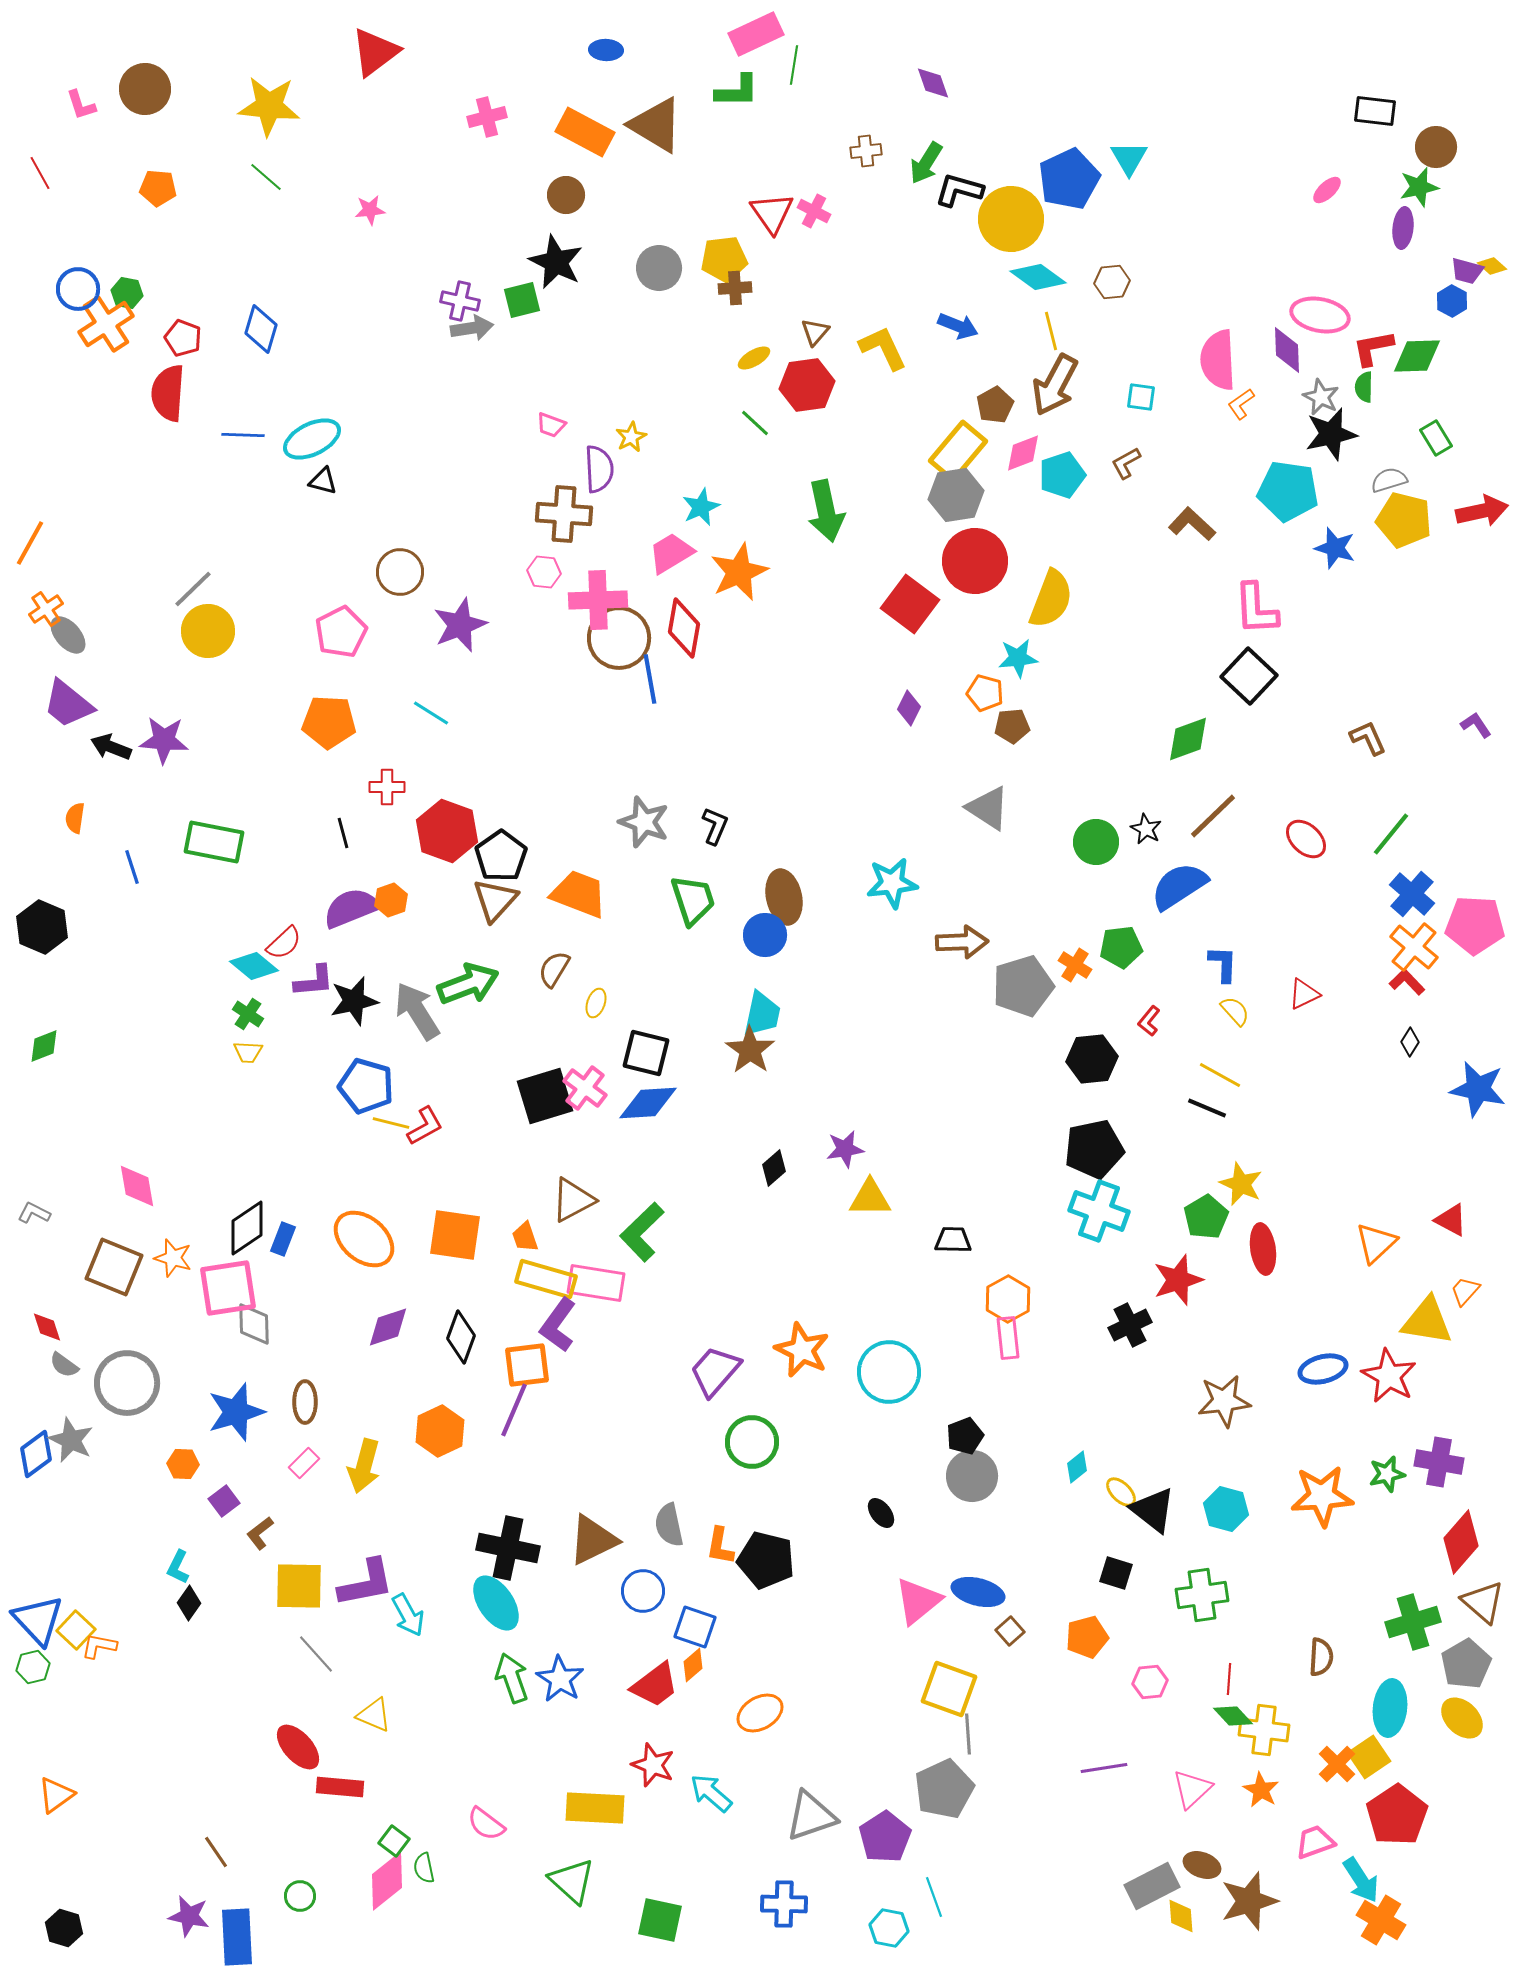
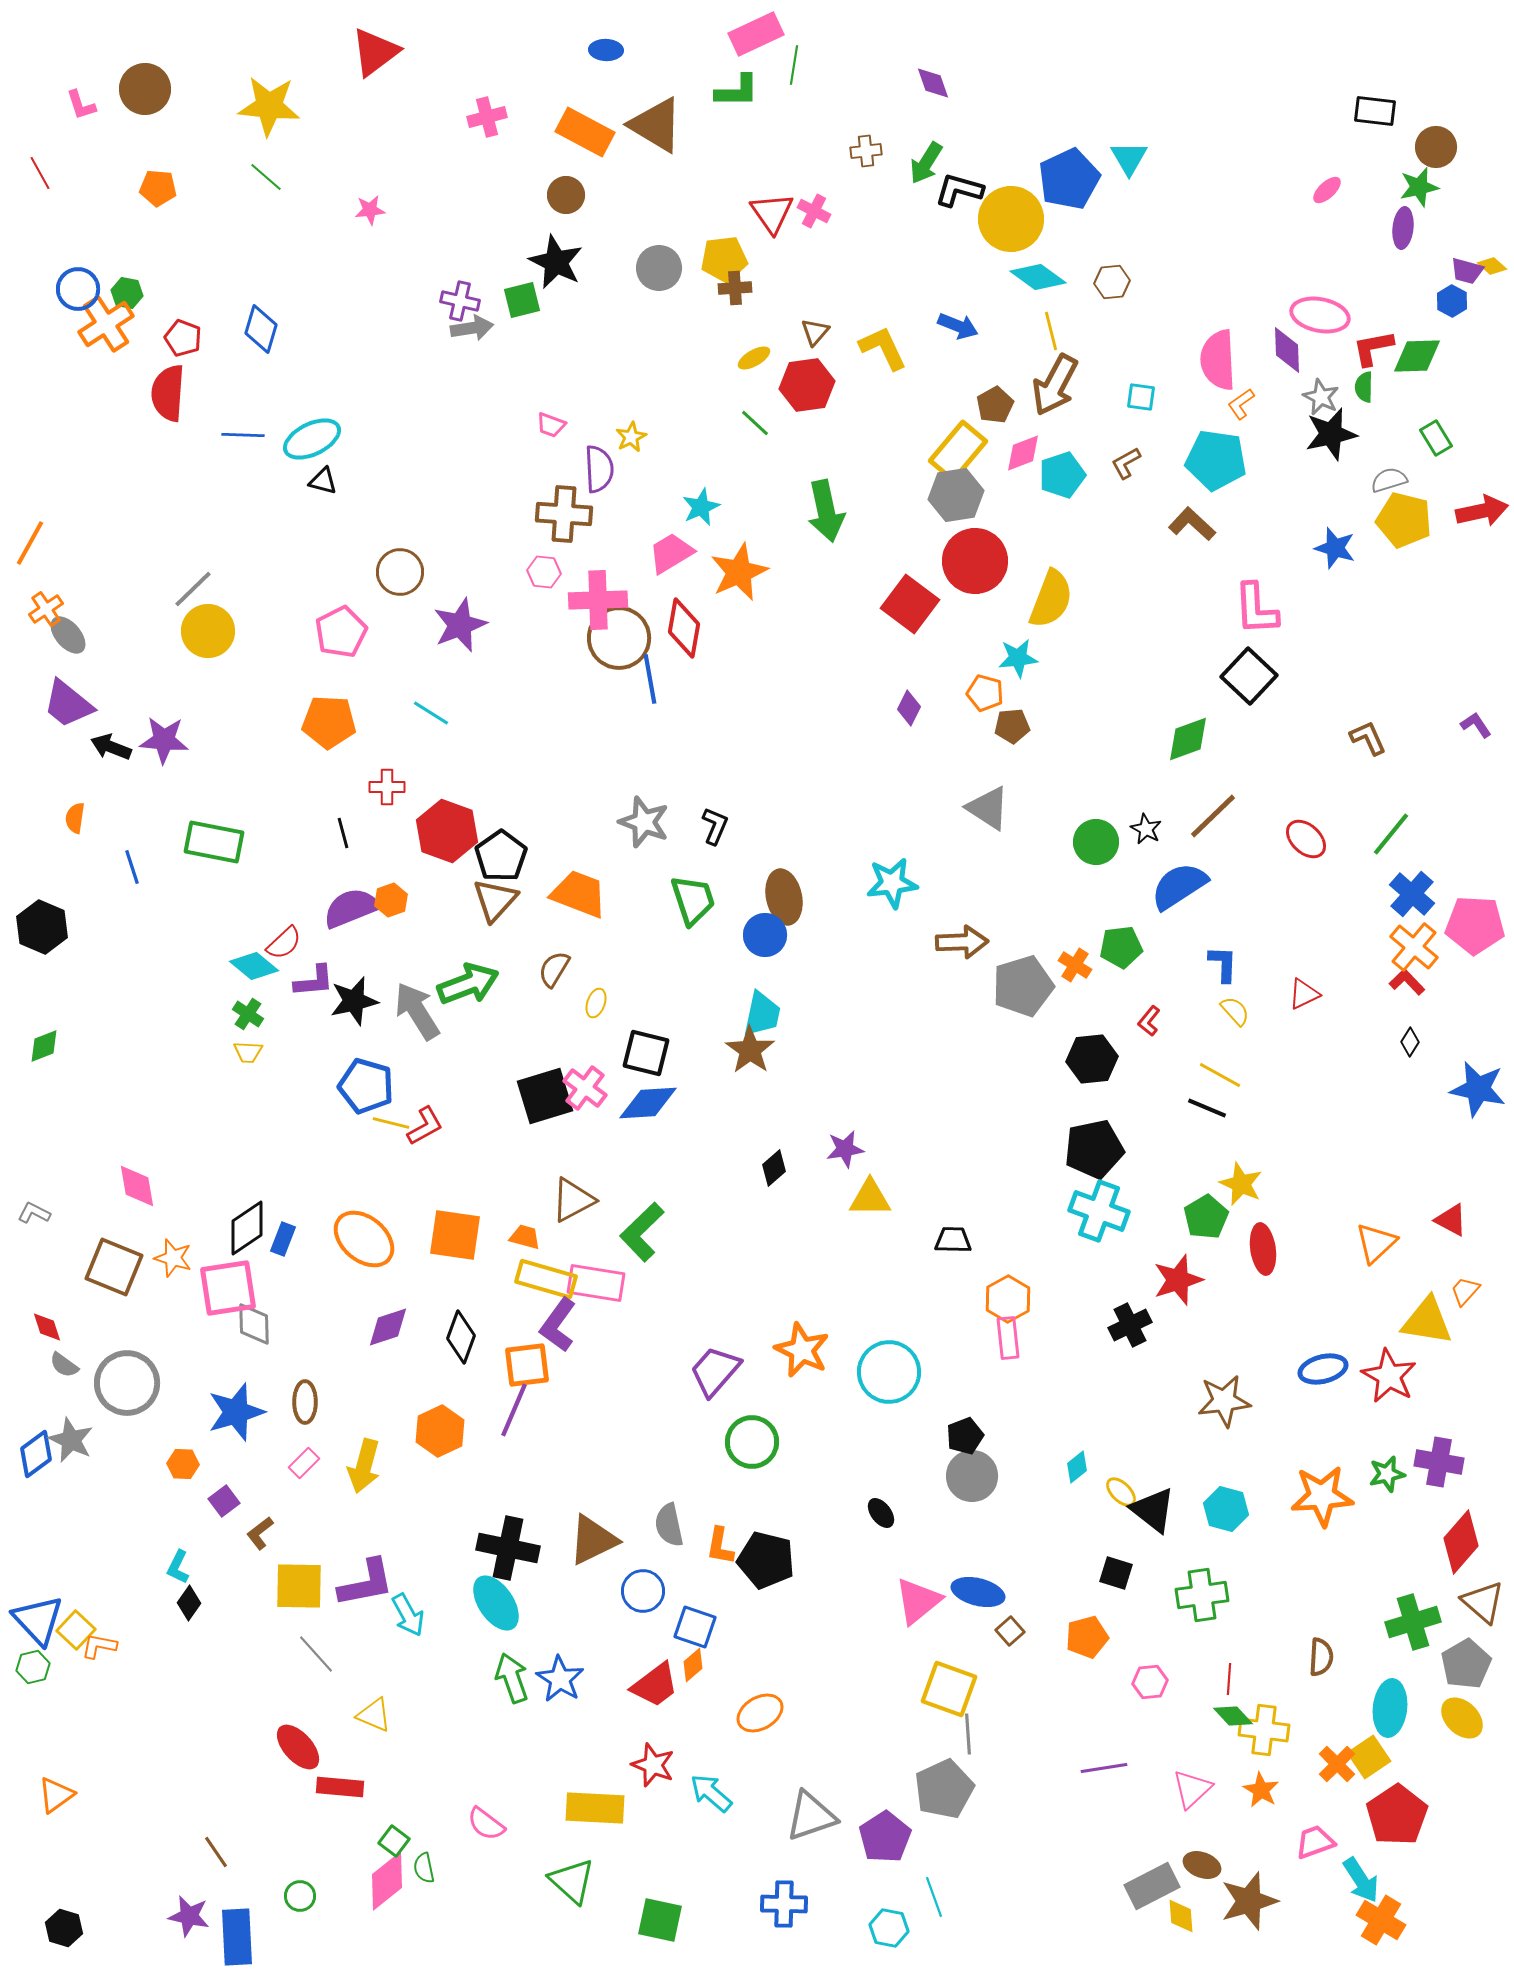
cyan pentagon at (1288, 491): moved 72 px left, 31 px up
orange trapezoid at (525, 1237): rotated 124 degrees clockwise
